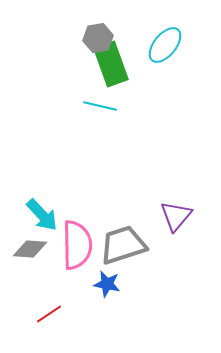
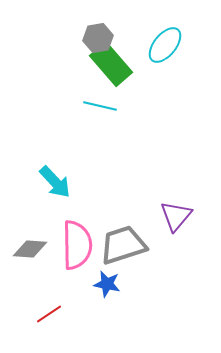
green rectangle: rotated 21 degrees counterclockwise
cyan arrow: moved 13 px right, 33 px up
